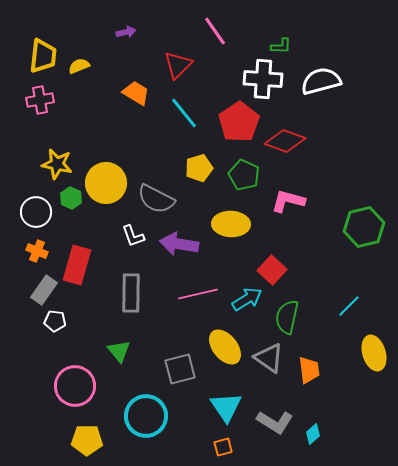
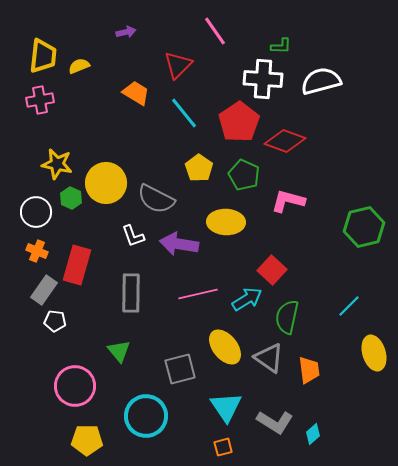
yellow pentagon at (199, 168): rotated 20 degrees counterclockwise
yellow ellipse at (231, 224): moved 5 px left, 2 px up
